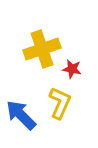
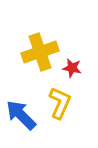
yellow cross: moved 2 px left, 3 px down
red star: moved 1 px up
